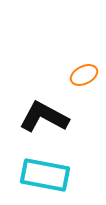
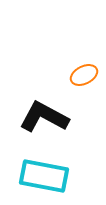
cyan rectangle: moved 1 px left, 1 px down
